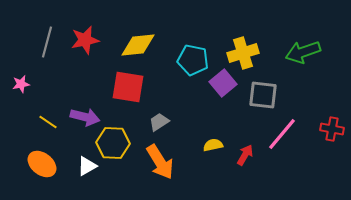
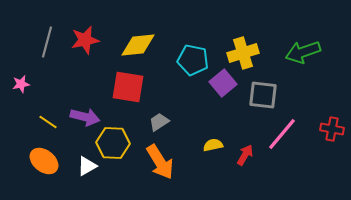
orange ellipse: moved 2 px right, 3 px up
